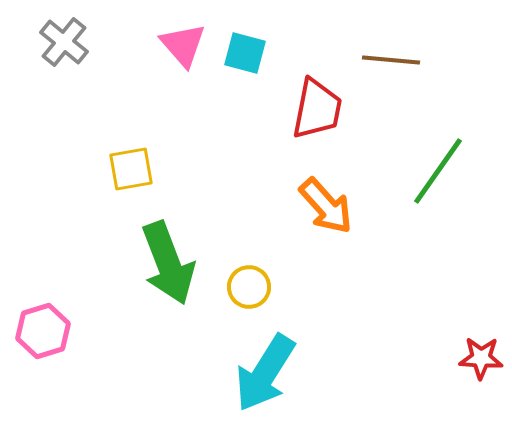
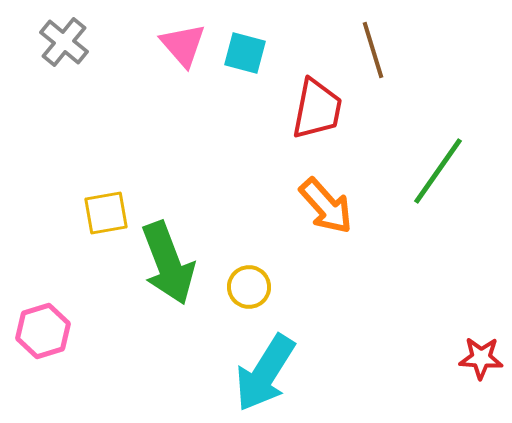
brown line: moved 18 px left, 10 px up; rotated 68 degrees clockwise
yellow square: moved 25 px left, 44 px down
